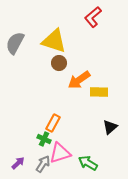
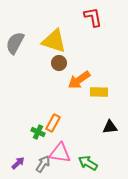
red L-shape: rotated 120 degrees clockwise
black triangle: rotated 35 degrees clockwise
green cross: moved 6 px left, 7 px up
pink triangle: rotated 25 degrees clockwise
